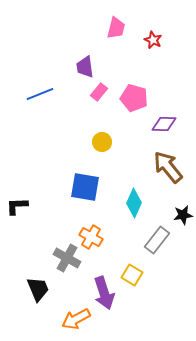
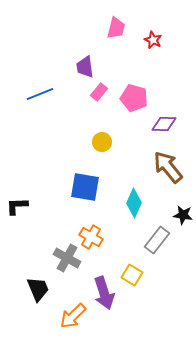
black star: rotated 18 degrees clockwise
orange arrow: moved 3 px left, 3 px up; rotated 16 degrees counterclockwise
